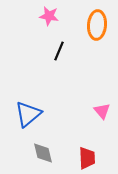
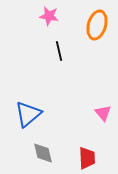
orange ellipse: rotated 12 degrees clockwise
black line: rotated 36 degrees counterclockwise
pink triangle: moved 1 px right, 2 px down
